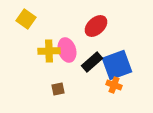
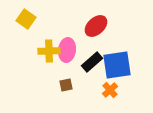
pink ellipse: rotated 25 degrees clockwise
blue square: rotated 12 degrees clockwise
orange cross: moved 4 px left, 5 px down; rotated 28 degrees clockwise
brown square: moved 8 px right, 4 px up
